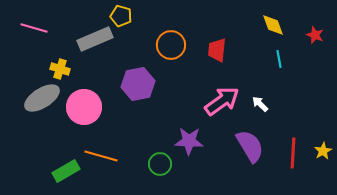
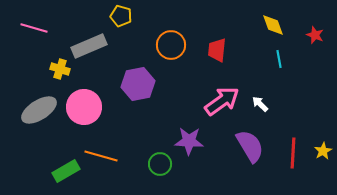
gray rectangle: moved 6 px left, 7 px down
gray ellipse: moved 3 px left, 12 px down
